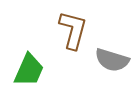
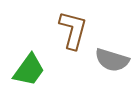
green trapezoid: rotated 12 degrees clockwise
